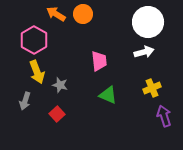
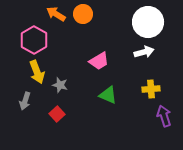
pink trapezoid: rotated 65 degrees clockwise
yellow cross: moved 1 px left, 1 px down; rotated 18 degrees clockwise
